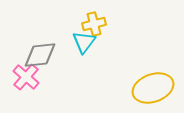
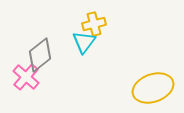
gray diamond: rotated 32 degrees counterclockwise
